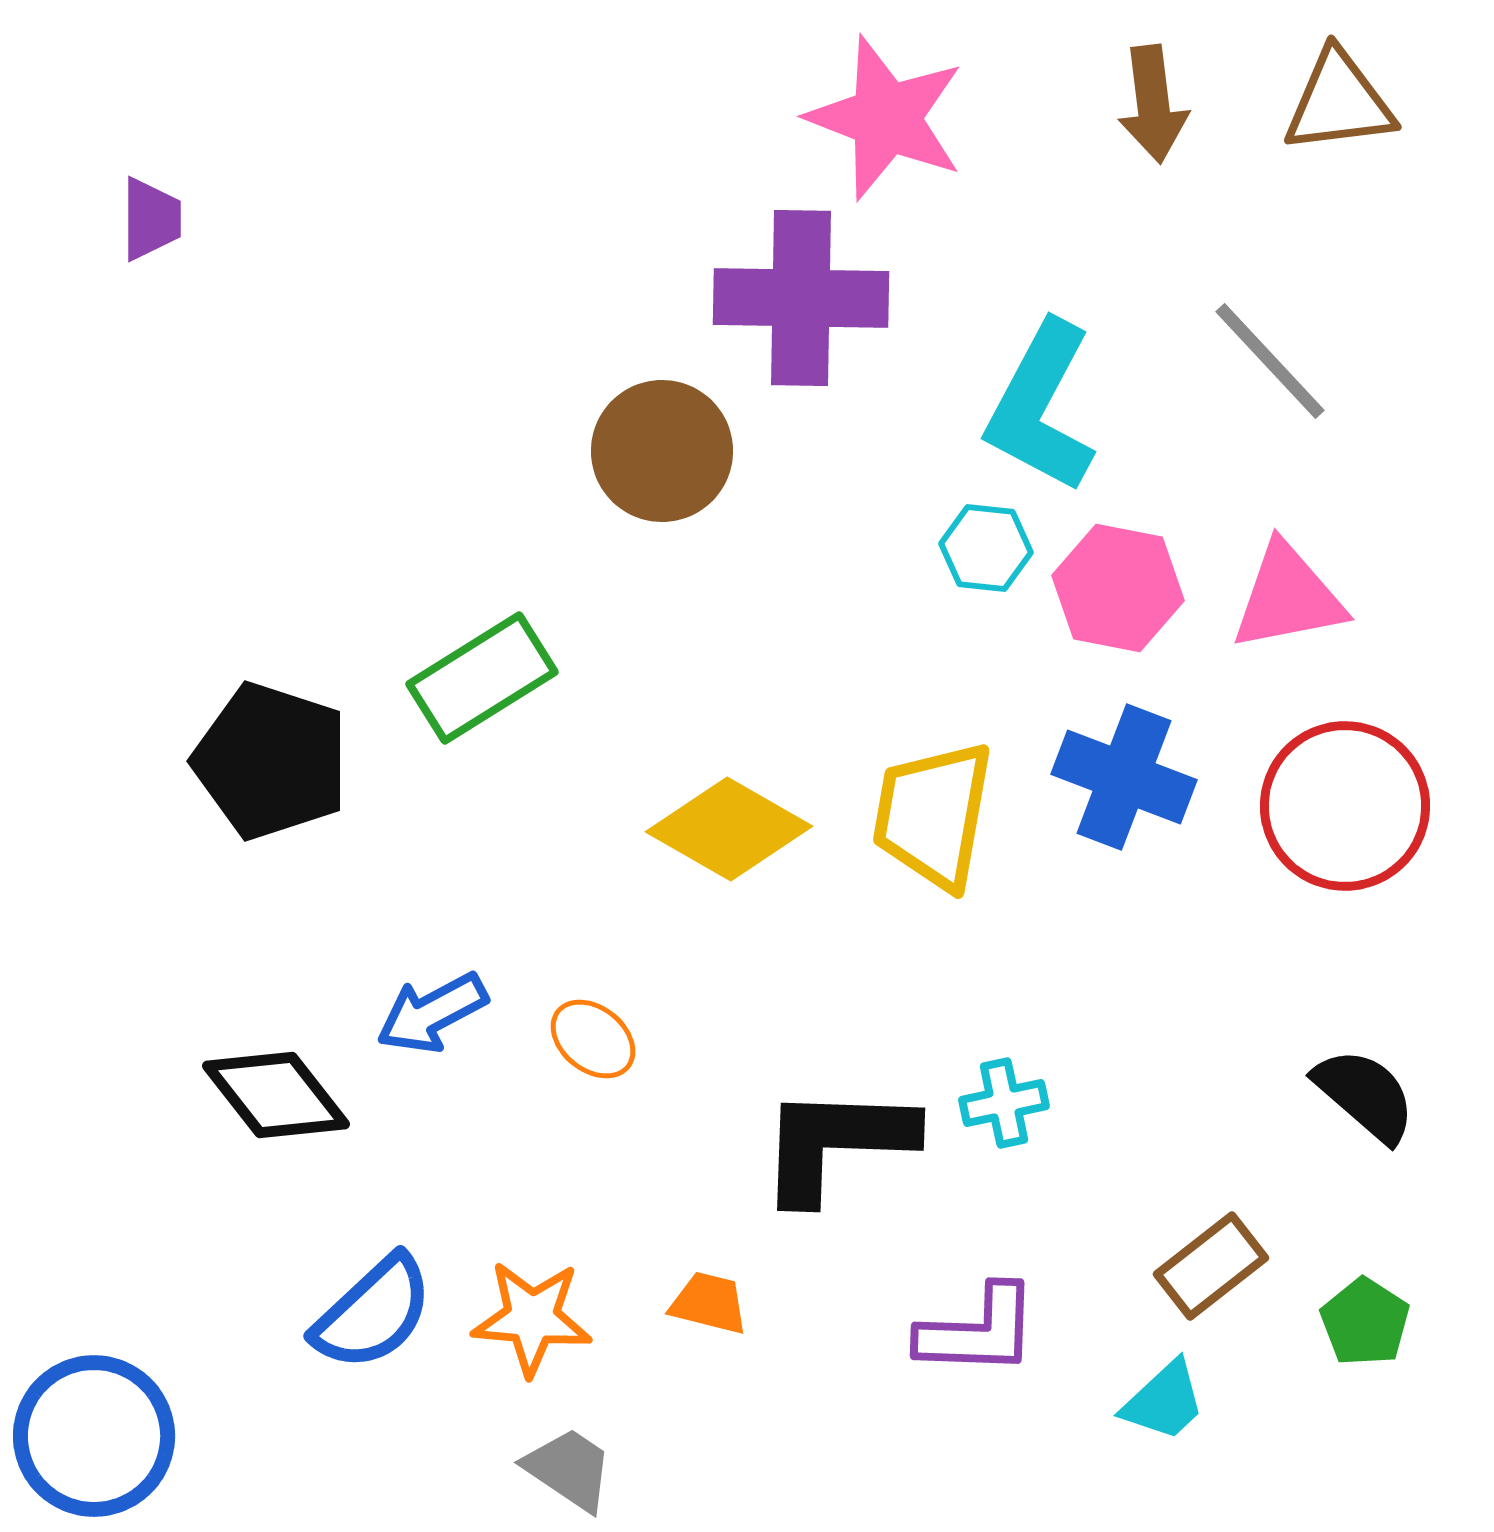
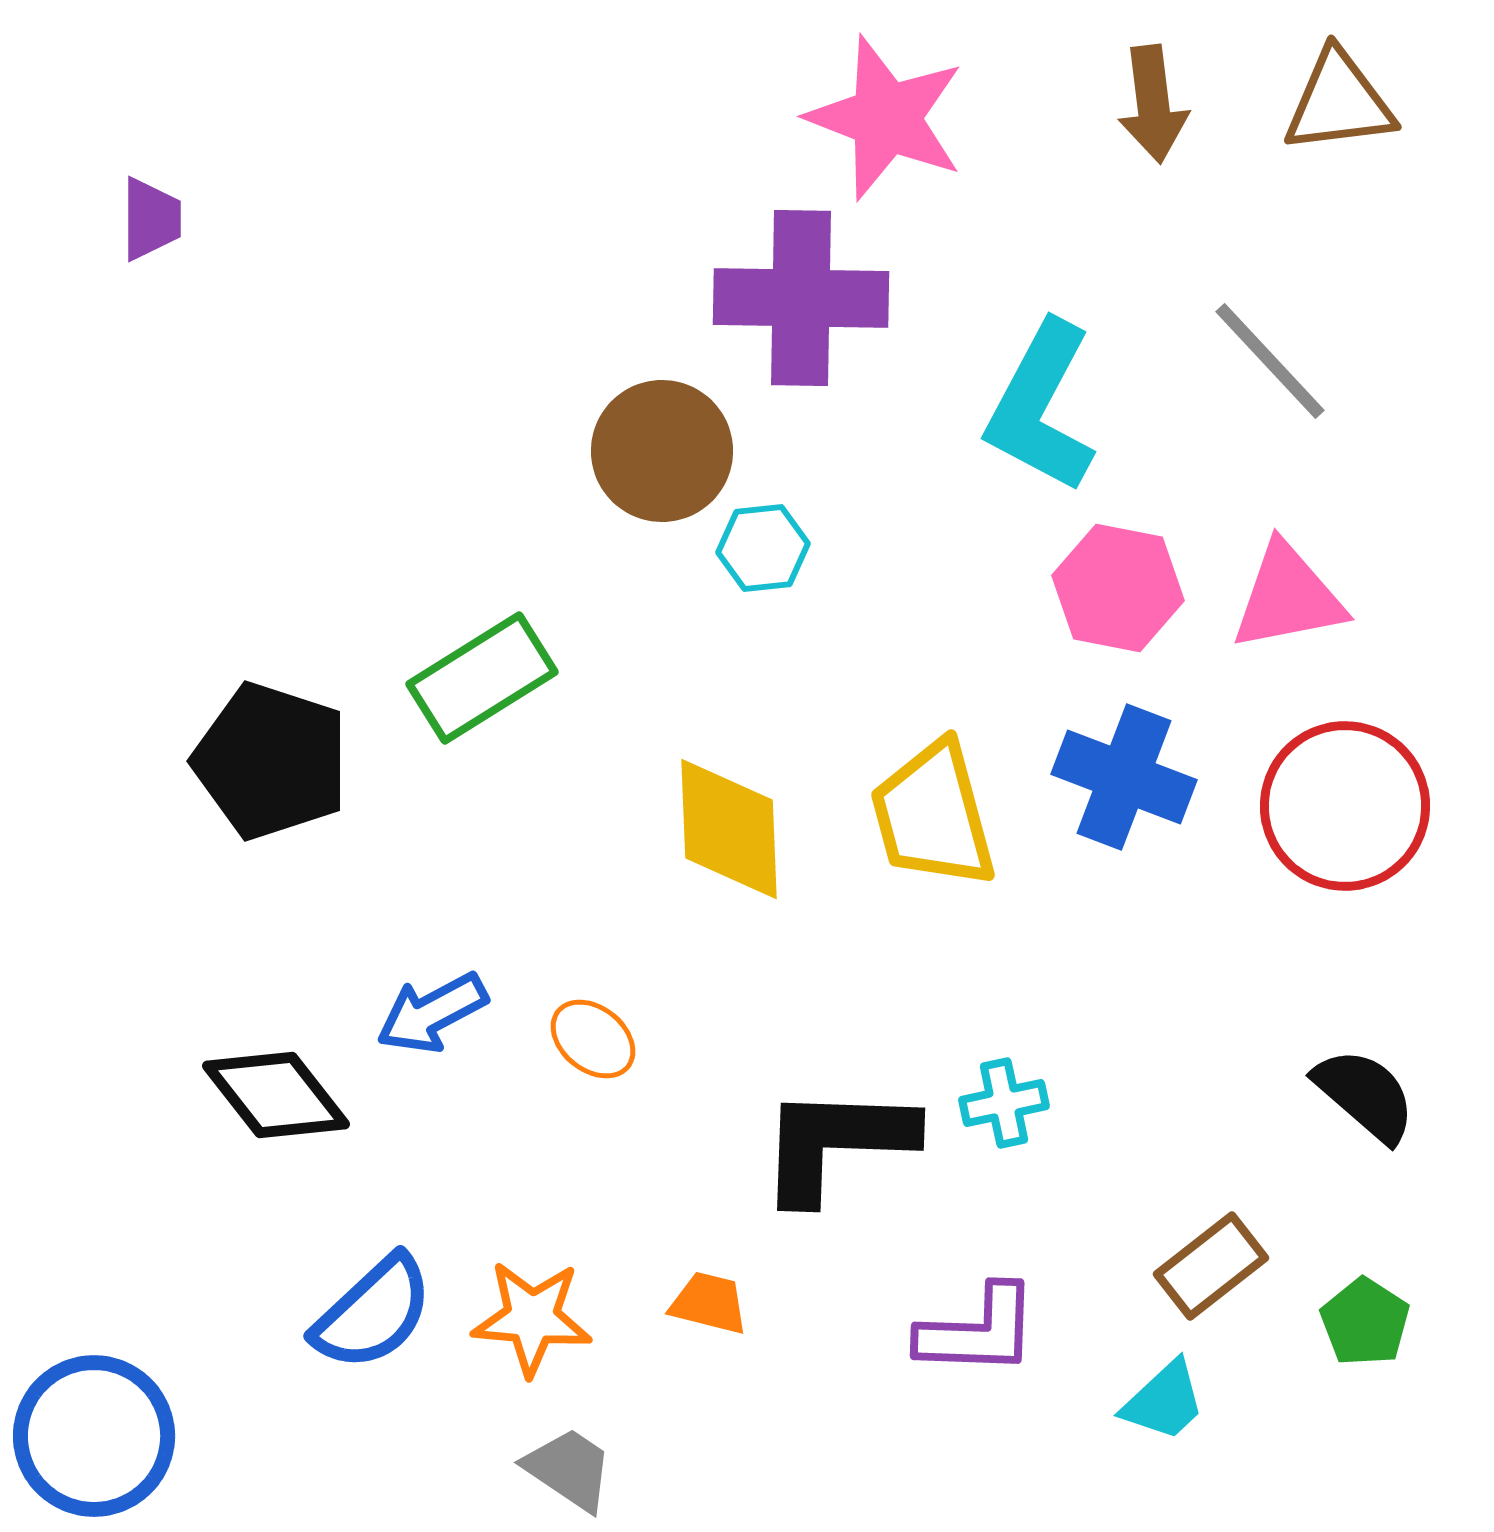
cyan hexagon: moved 223 px left; rotated 12 degrees counterclockwise
yellow trapezoid: rotated 25 degrees counterclockwise
yellow diamond: rotated 58 degrees clockwise
